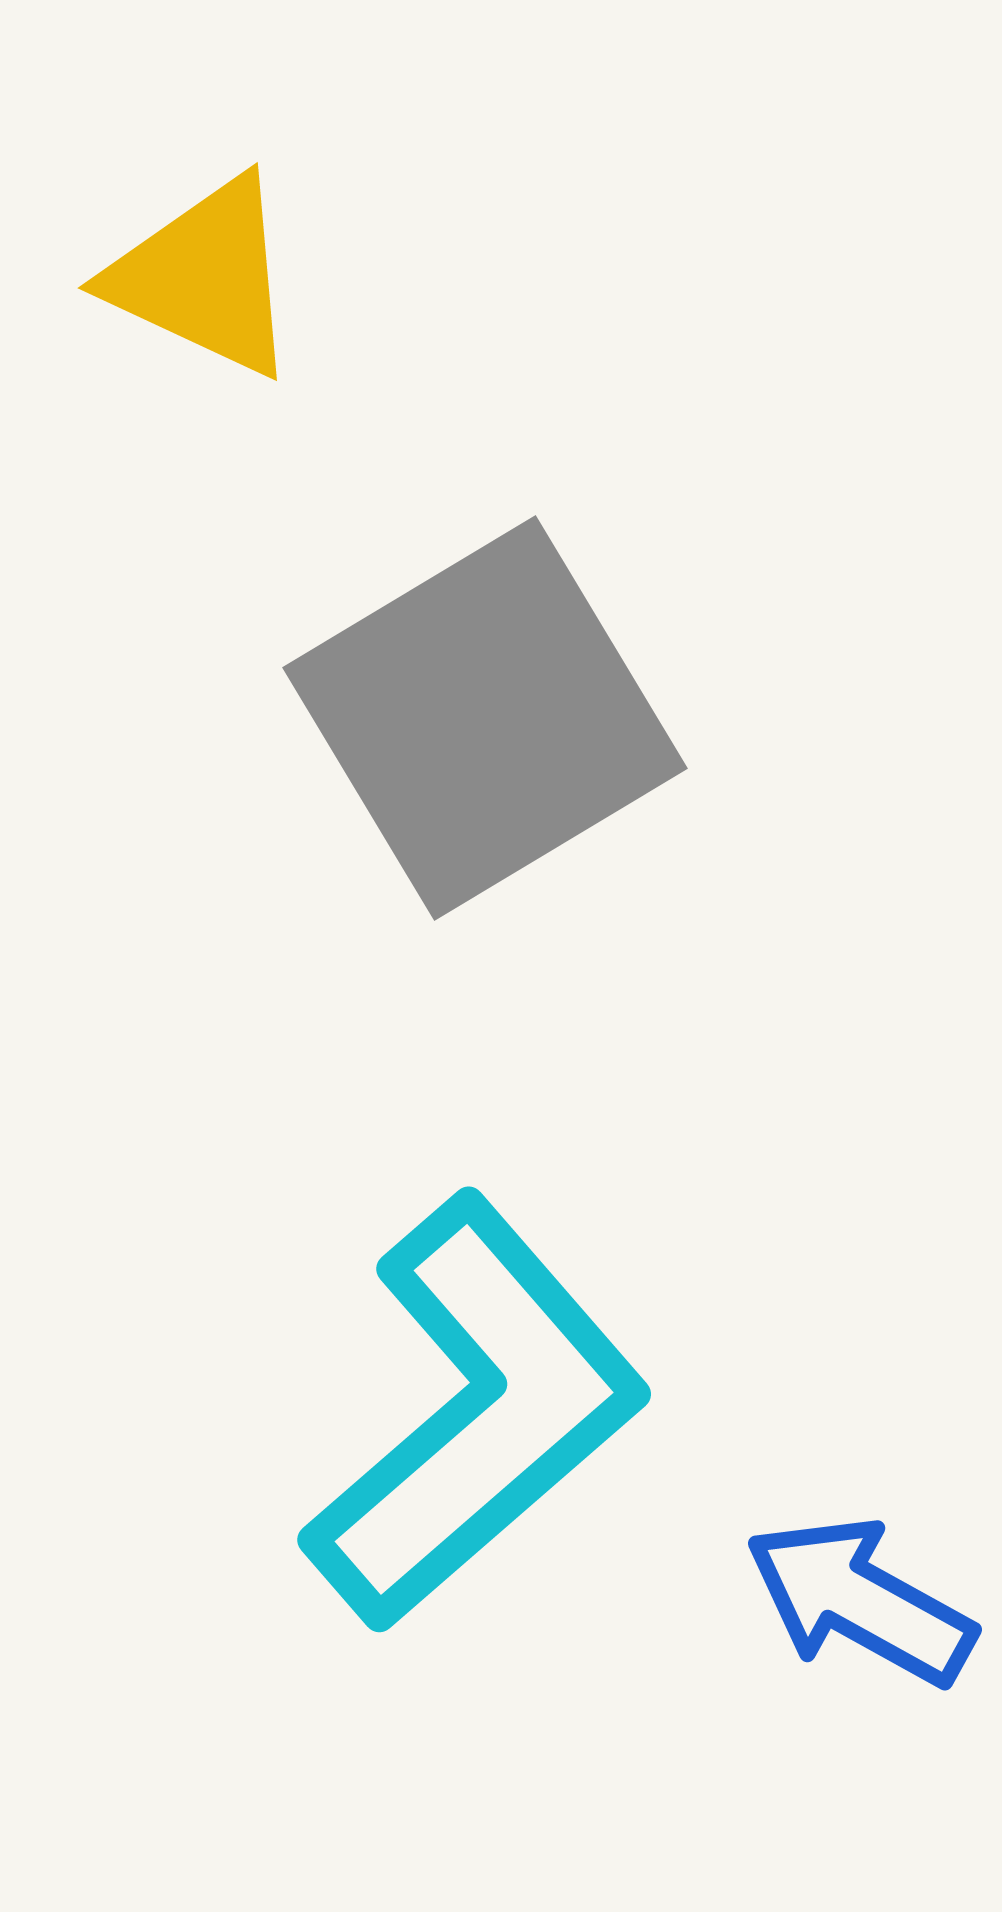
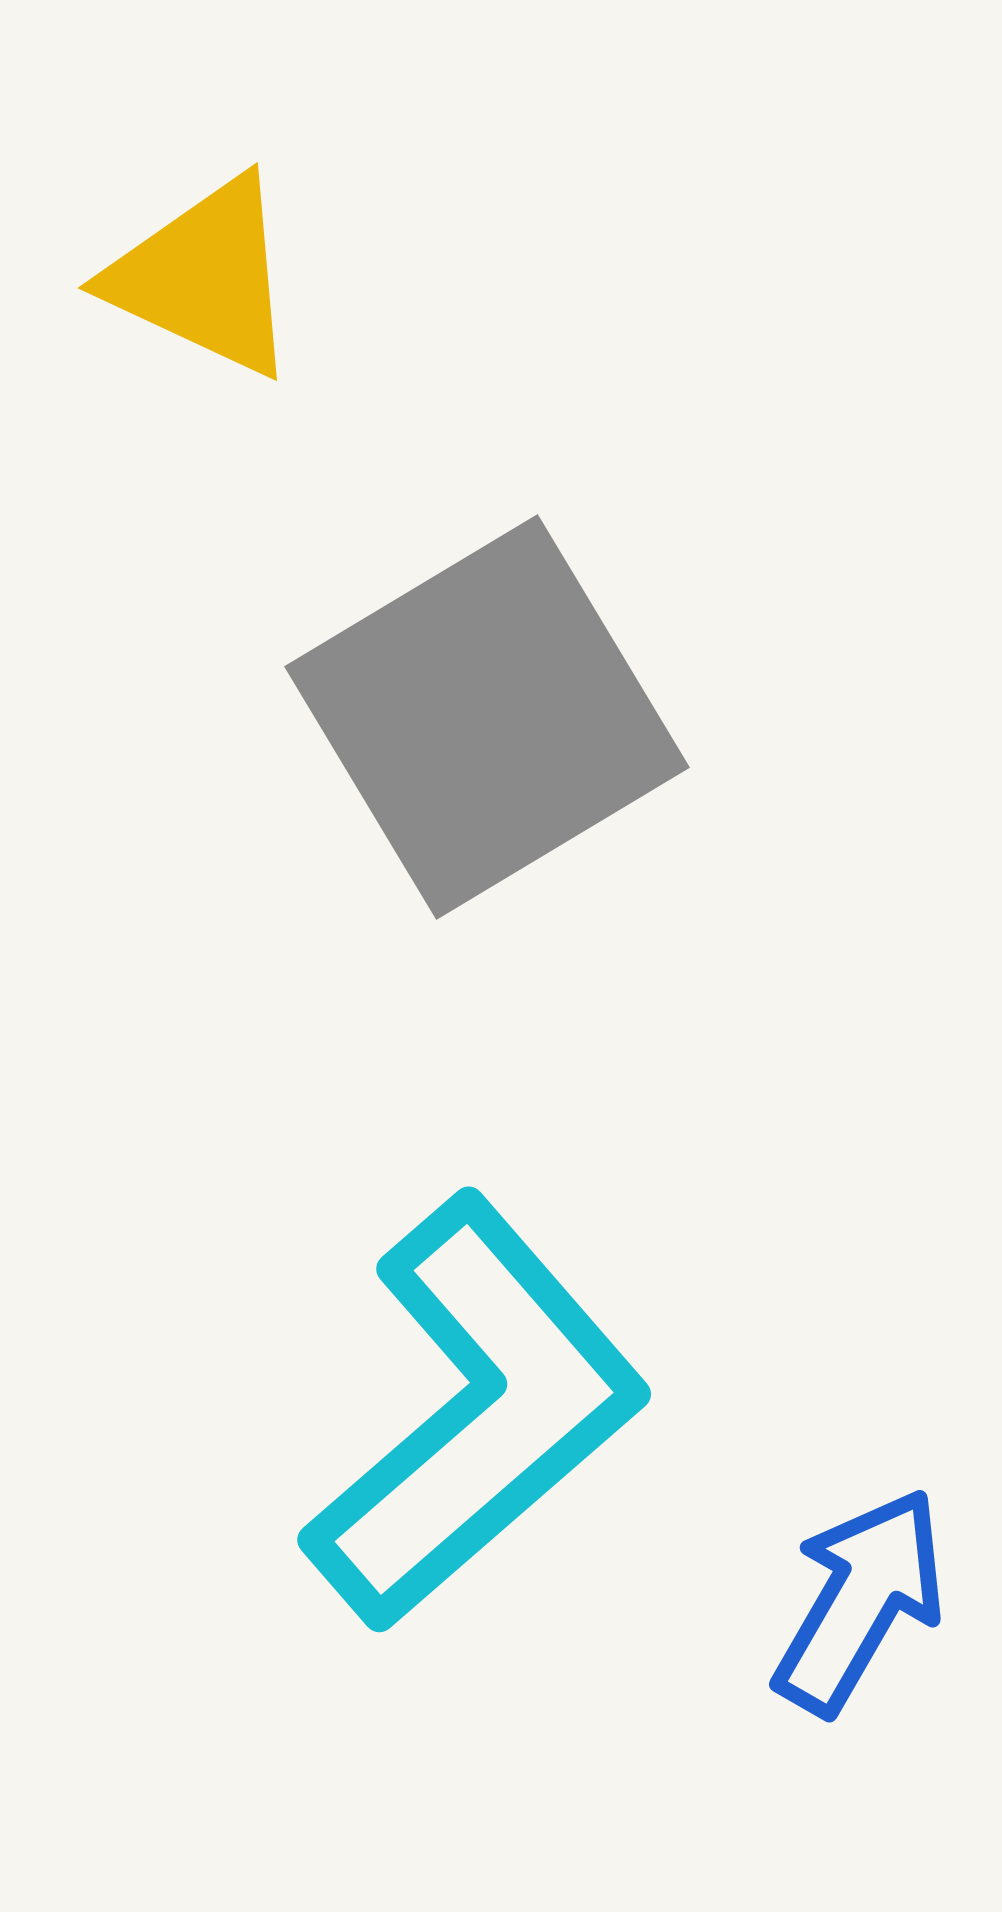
gray square: moved 2 px right, 1 px up
blue arrow: rotated 91 degrees clockwise
